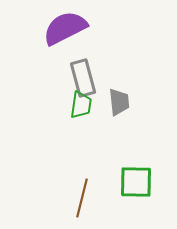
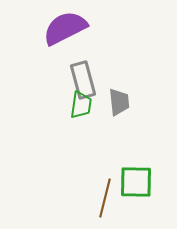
gray rectangle: moved 2 px down
brown line: moved 23 px right
